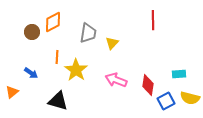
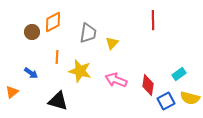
yellow star: moved 4 px right, 1 px down; rotated 20 degrees counterclockwise
cyan rectangle: rotated 32 degrees counterclockwise
